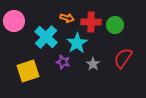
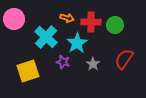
pink circle: moved 2 px up
red semicircle: moved 1 px right, 1 px down
